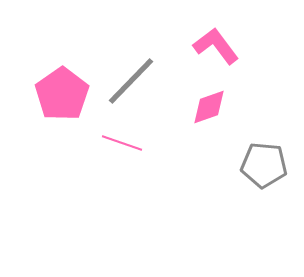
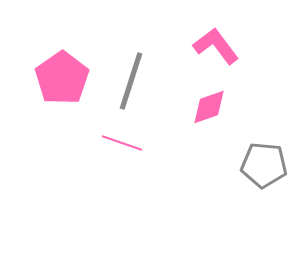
gray line: rotated 26 degrees counterclockwise
pink pentagon: moved 16 px up
